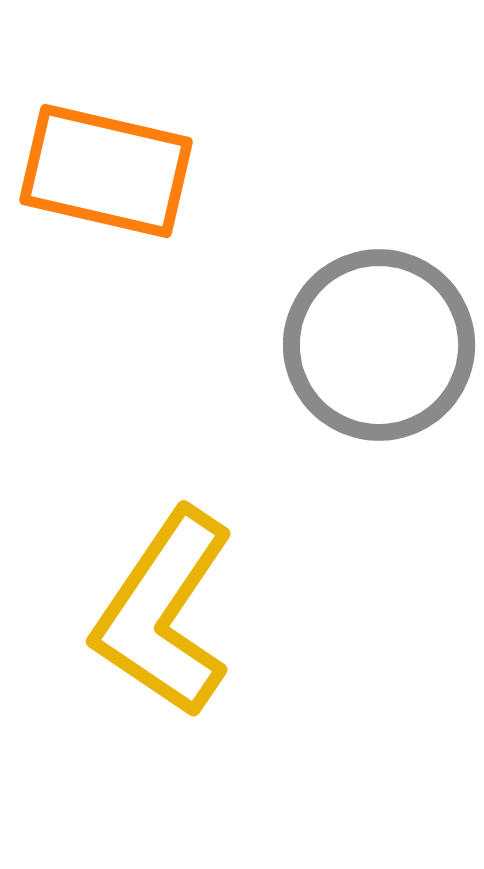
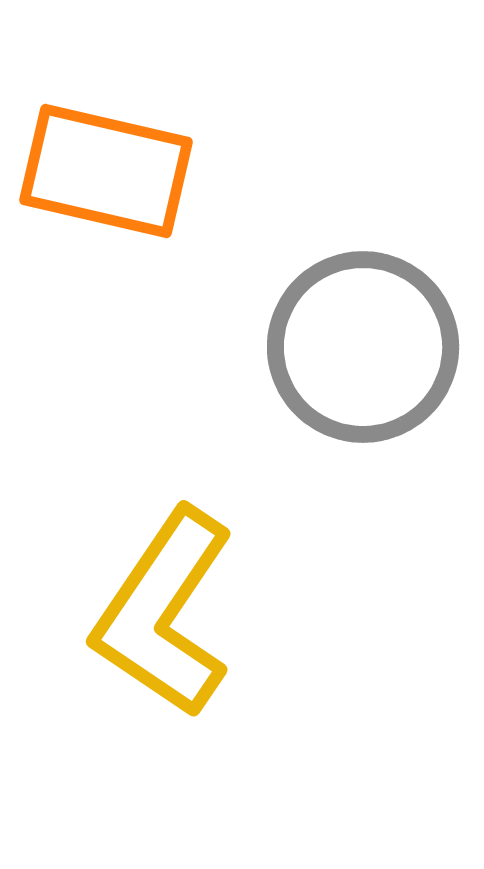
gray circle: moved 16 px left, 2 px down
